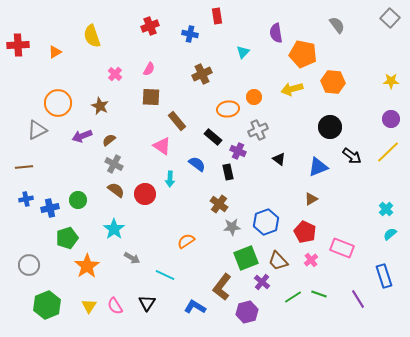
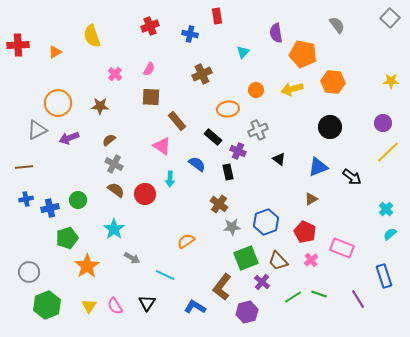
orange circle at (254, 97): moved 2 px right, 7 px up
brown star at (100, 106): rotated 24 degrees counterclockwise
purple circle at (391, 119): moved 8 px left, 4 px down
purple arrow at (82, 136): moved 13 px left, 2 px down
black arrow at (352, 156): moved 21 px down
gray circle at (29, 265): moved 7 px down
